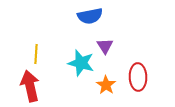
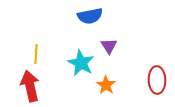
purple triangle: moved 4 px right
cyan star: rotated 12 degrees clockwise
red ellipse: moved 19 px right, 3 px down
